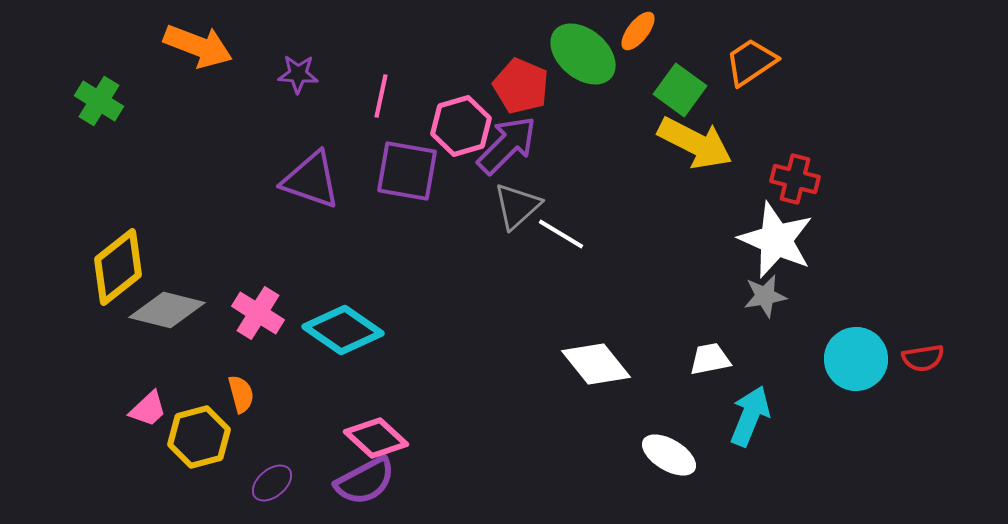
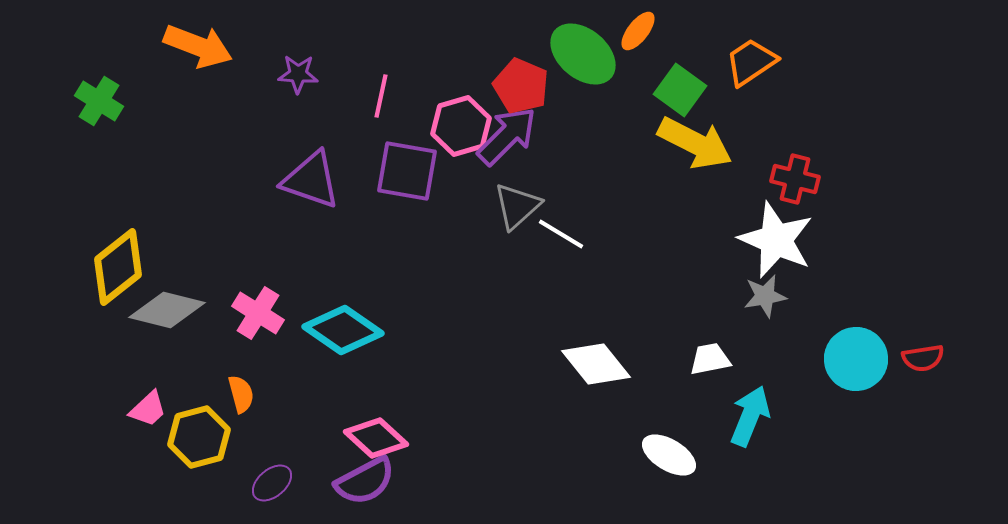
purple arrow: moved 9 px up
